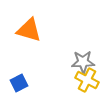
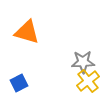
orange triangle: moved 2 px left, 2 px down
yellow cross: moved 1 px right, 1 px down; rotated 25 degrees clockwise
